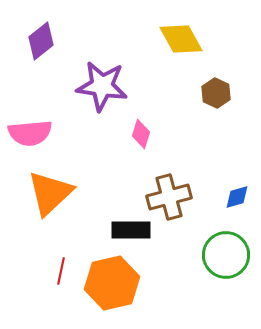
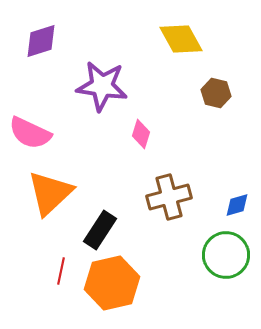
purple diamond: rotated 21 degrees clockwise
brown hexagon: rotated 12 degrees counterclockwise
pink semicircle: rotated 30 degrees clockwise
blue diamond: moved 8 px down
black rectangle: moved 31 px left; rotated 57 degrees counterclockwise
